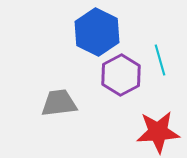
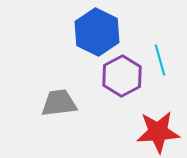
purple hexagon: moved 1 px right, 1 px down
